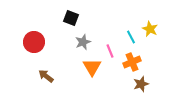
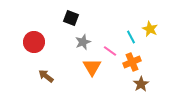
pink line: rotated 32 degrees counterclockwise
brown star: rotated 14 degrees counterclockwise
